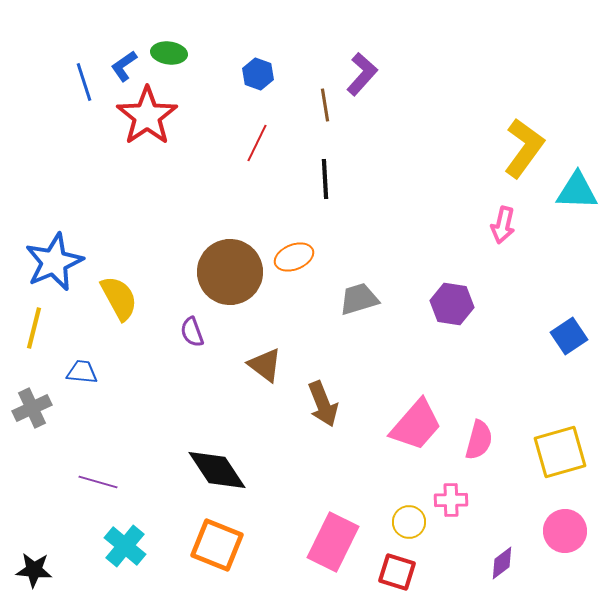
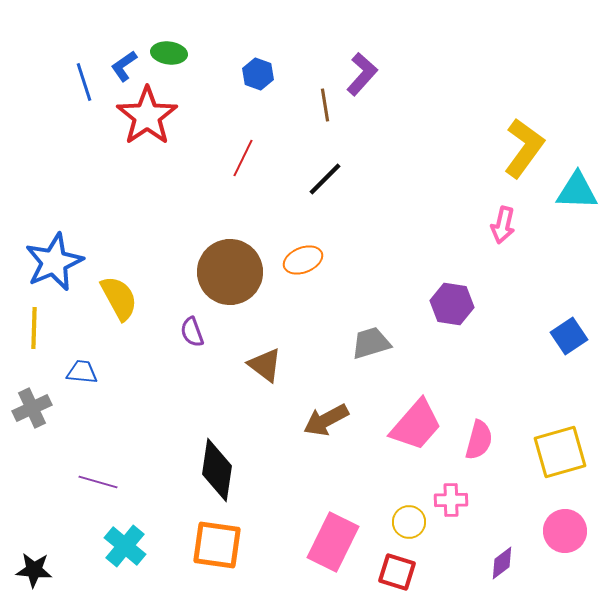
red line: moved 14 px left, 15 px down
black line: rotated 48 degrees clockwise
orange ellipse: moved 9 px right, 3 px down
gray trapezoid: moved 12 px right, 44 px down
yellow line: rotated 12 degrees counterclockwise
brown arrow: moved 3 px right, 16 px down; rotated 84 degrees clockwise
black diamond: rotated 42 degrees clockwise
orange square: rotated 14 degrees counterclockwise
